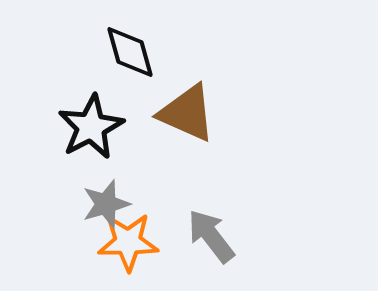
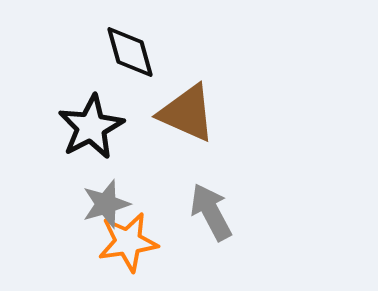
gray arrow: moved 24 px up; rotated 10 degrees clockwise
orange star: rotated 8 degrees counterclockwise
